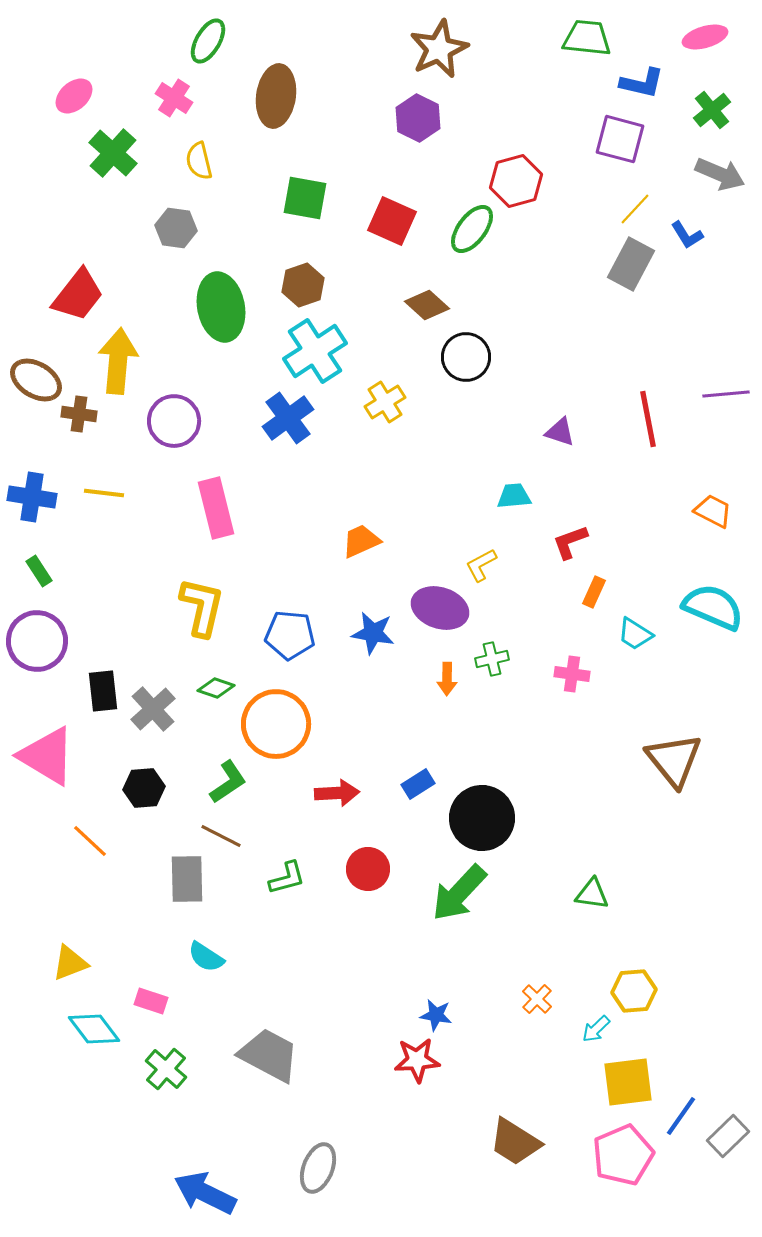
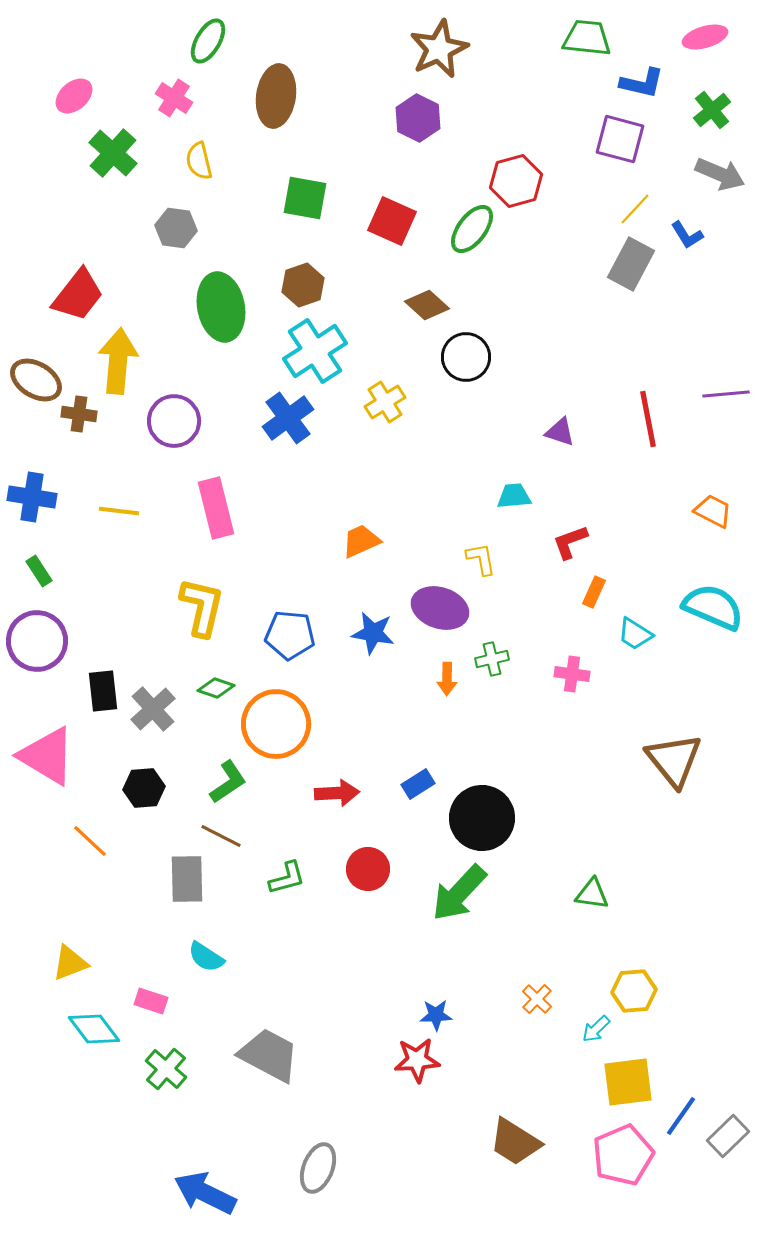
yellow line at (104, 493): moved 15 px right, 18 px down
yellow L-shape at (481, 565): moved 6 px up; rotated 108 degrees clockwise
blue star at (436, 1015): rotated 12 degrees counterclockwise
